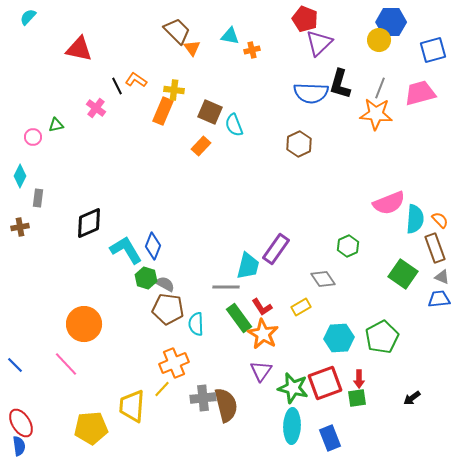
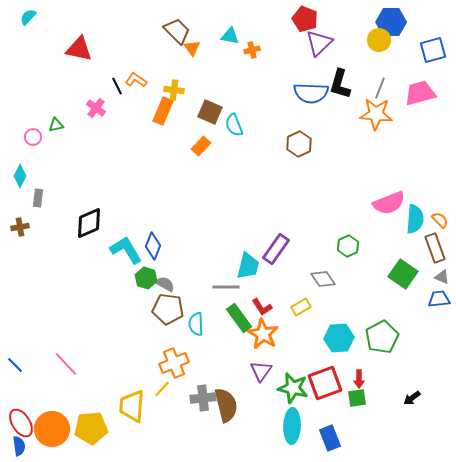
orange circle at (84, 324): moved 32 px left, 105 px down
